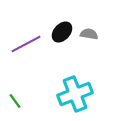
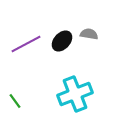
black ellipse: moved 9 px down
